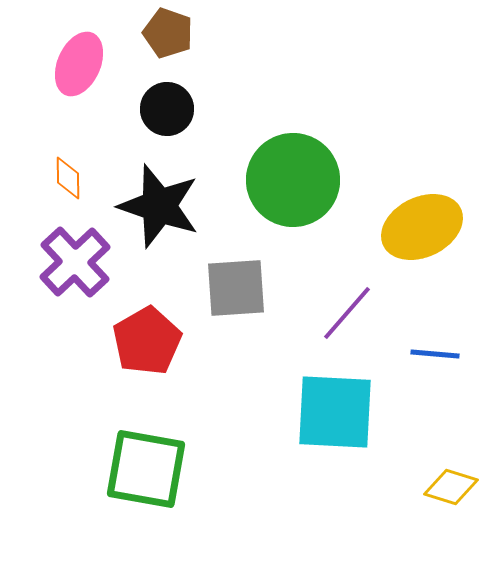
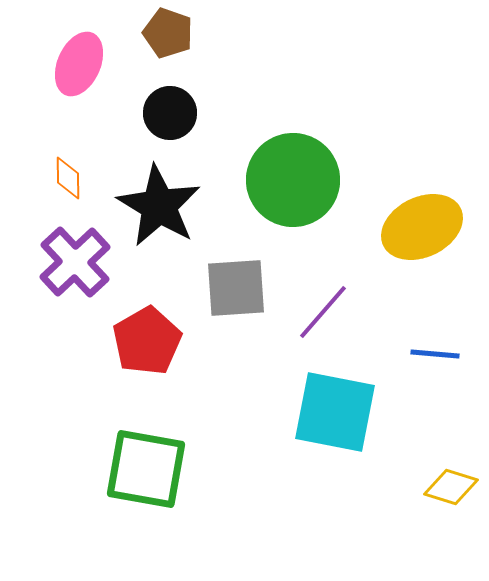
black circle: moved 3 px right, 4 px down
black star: rotated 12 degrees clockwise
purple line: moved 24 px left, 1 px up
cyan square: rotated 8 degrees clockwise
